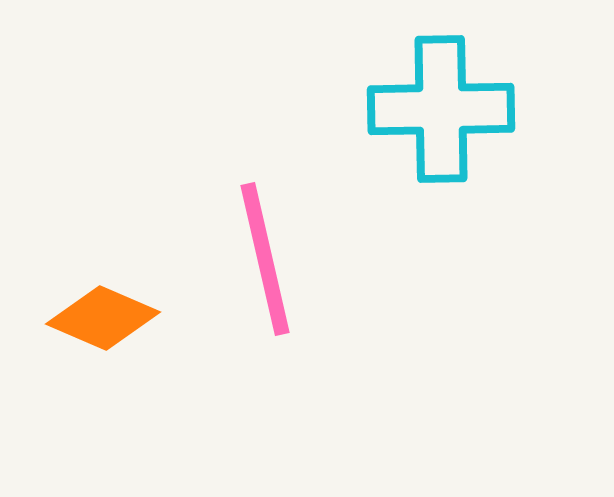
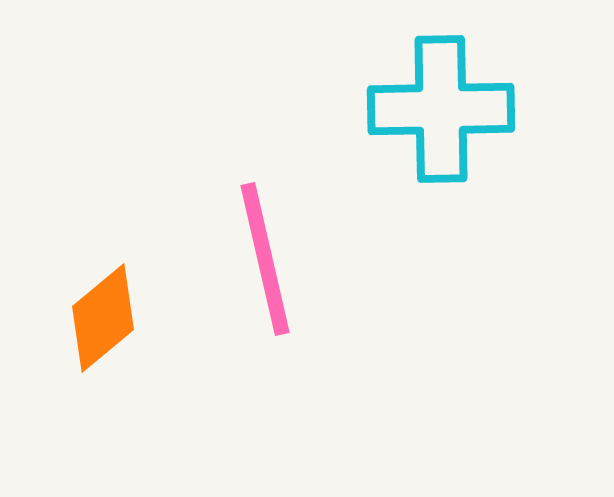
orange diamond: rotated 63 degrees counterclockwise
